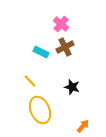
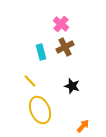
cyan rectangle: rotated 49 degrees clockwise
black star: moved 1 px up
